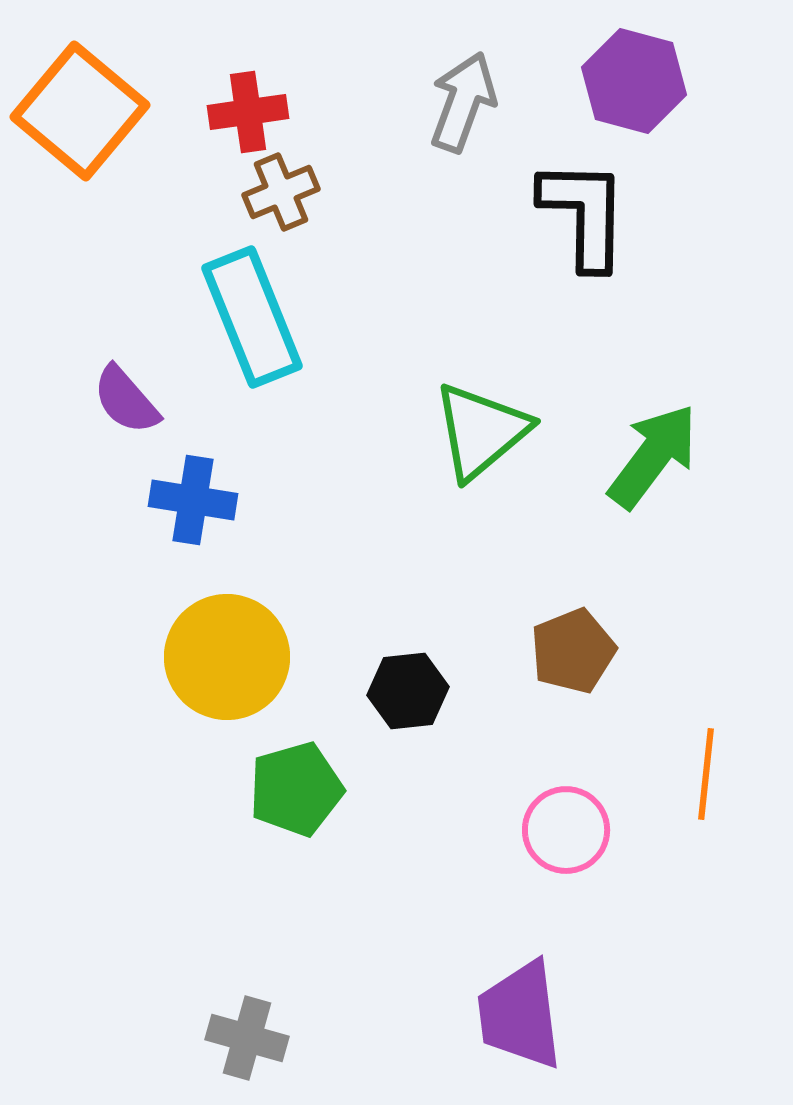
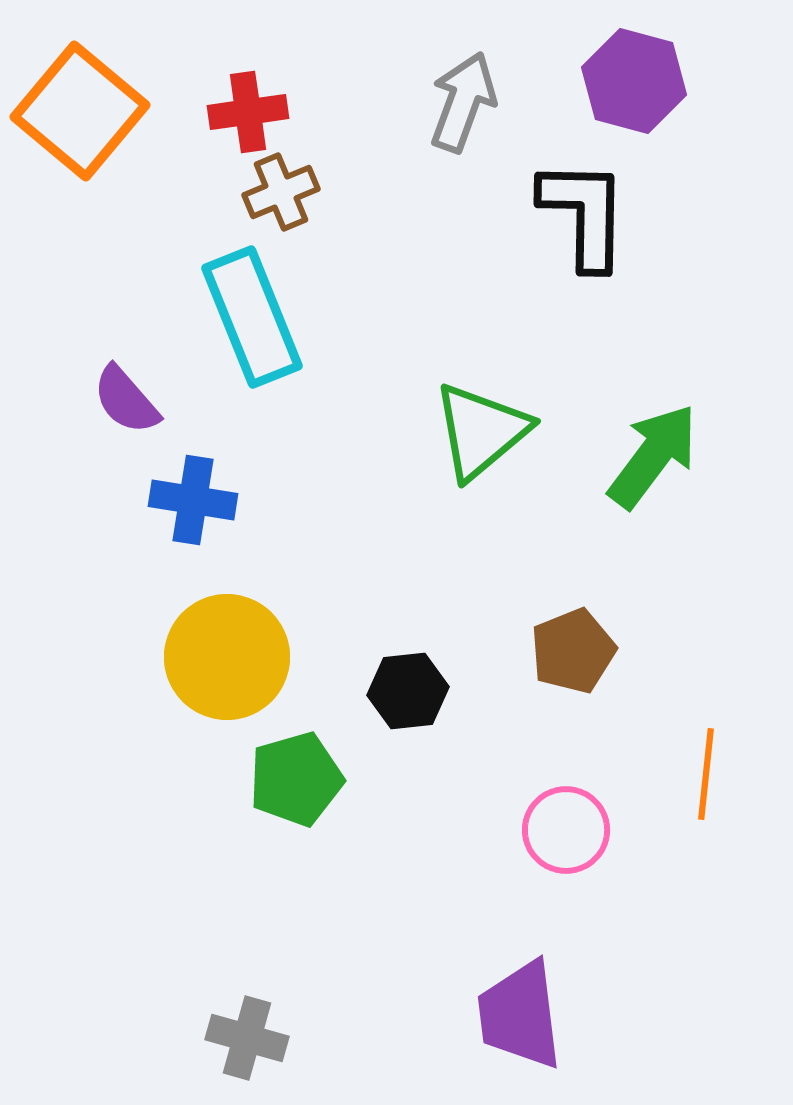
green pentagon: moved 10 px up
